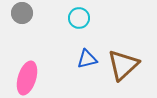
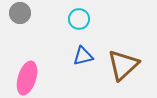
gray circle: moved 2 px left
cyan circle: moved 1 px down
blue triangle: moved 4 px left, 3 px up
